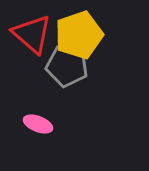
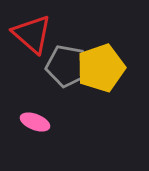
yellow pentagon: moved 22 px right, 33 px down
pink ellipse: moved 3 px left, 2 px up
